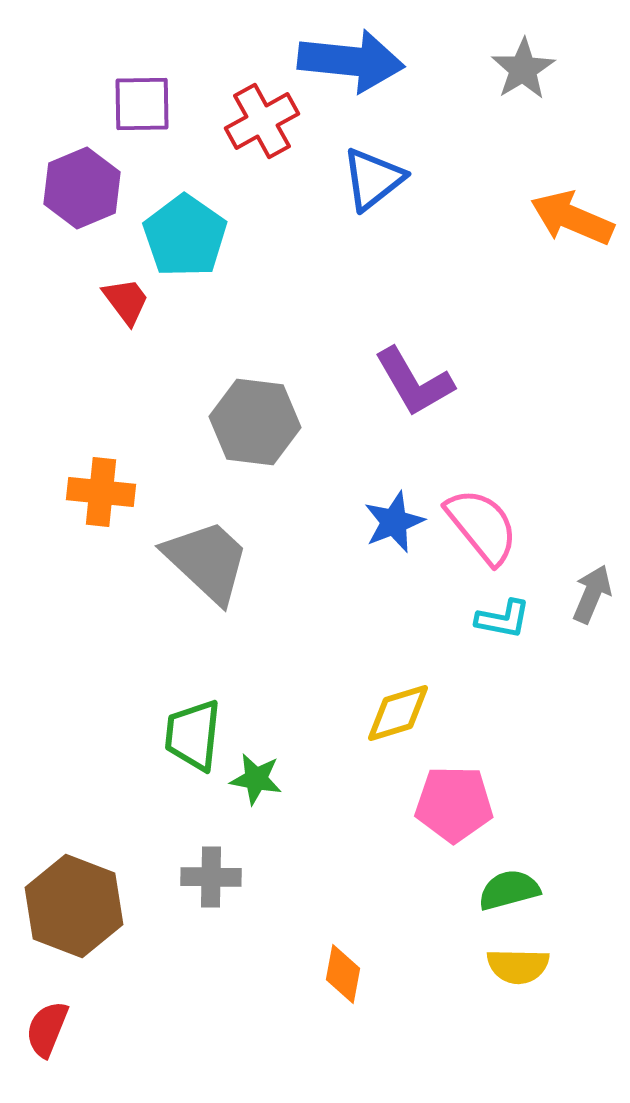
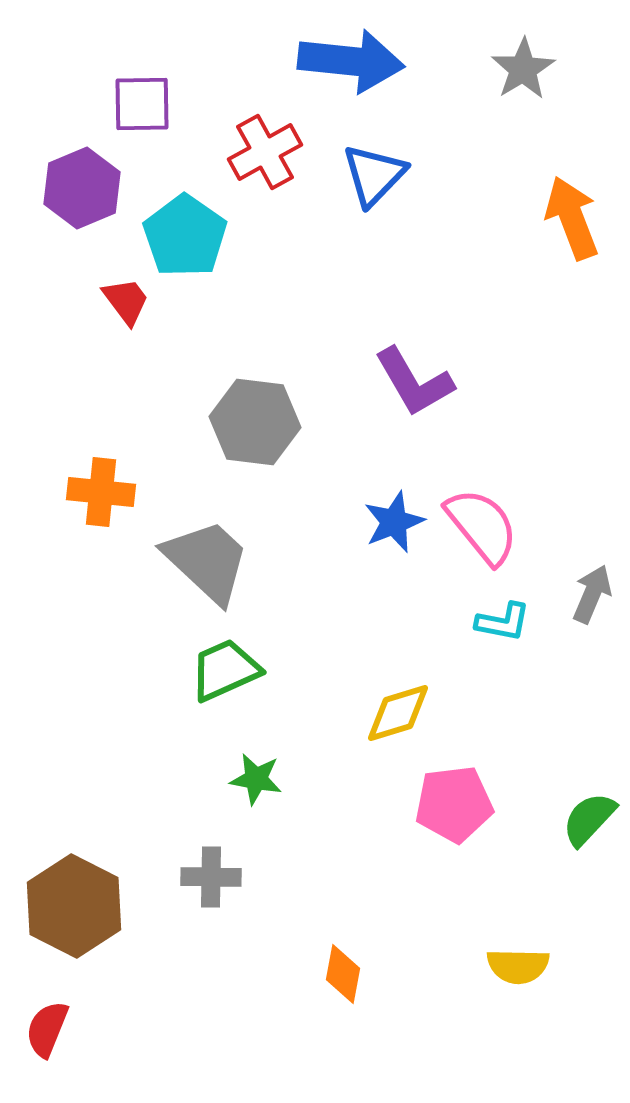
red cross: moved 3 px right, 31 px down
blue triangle: moved 1 px right, 4 px up; rotated 8 degrees counterclockwise
orange arrow: rotated 46 degrees clockwise
cyan L-shape: moved 3 px down
green trapezoid: moved 32 px right, 65 px up; rotated 60 degrees clockwise
pink pentagon: rotated 8 degrees counterclockwise
green semicircle: moved 80 px right, 71 px up; rotated 32 degrees counterclockwise
brown hexagon: rotated 6 degrees clockwise
